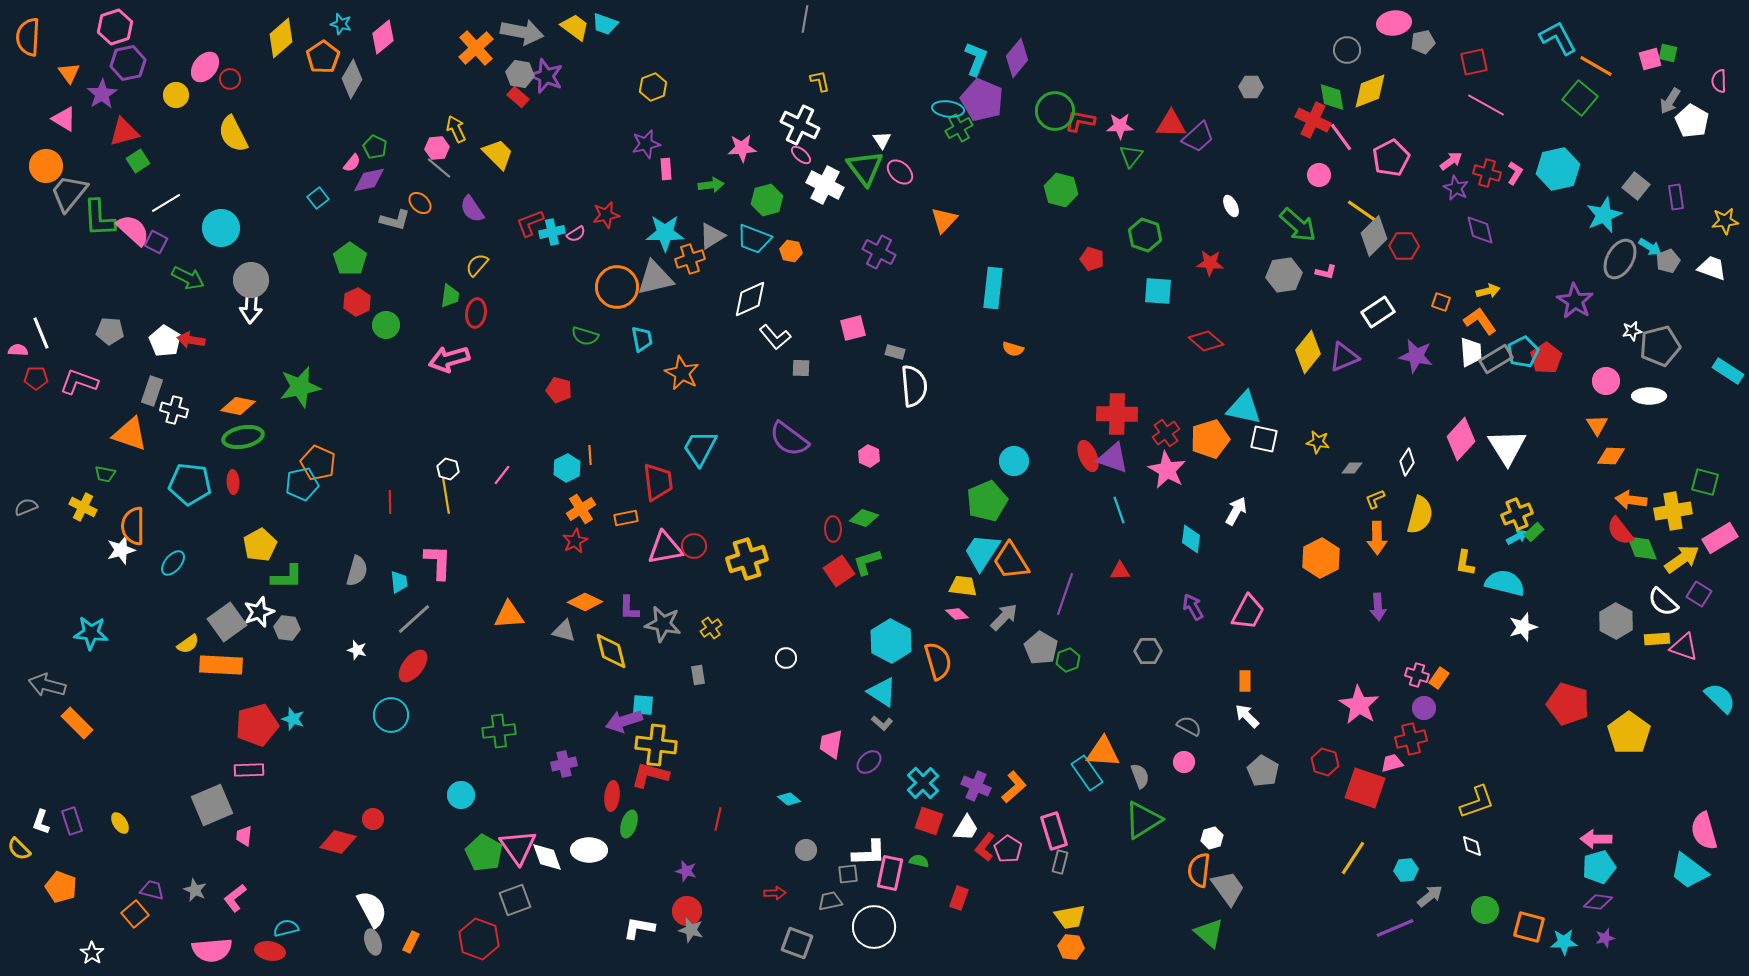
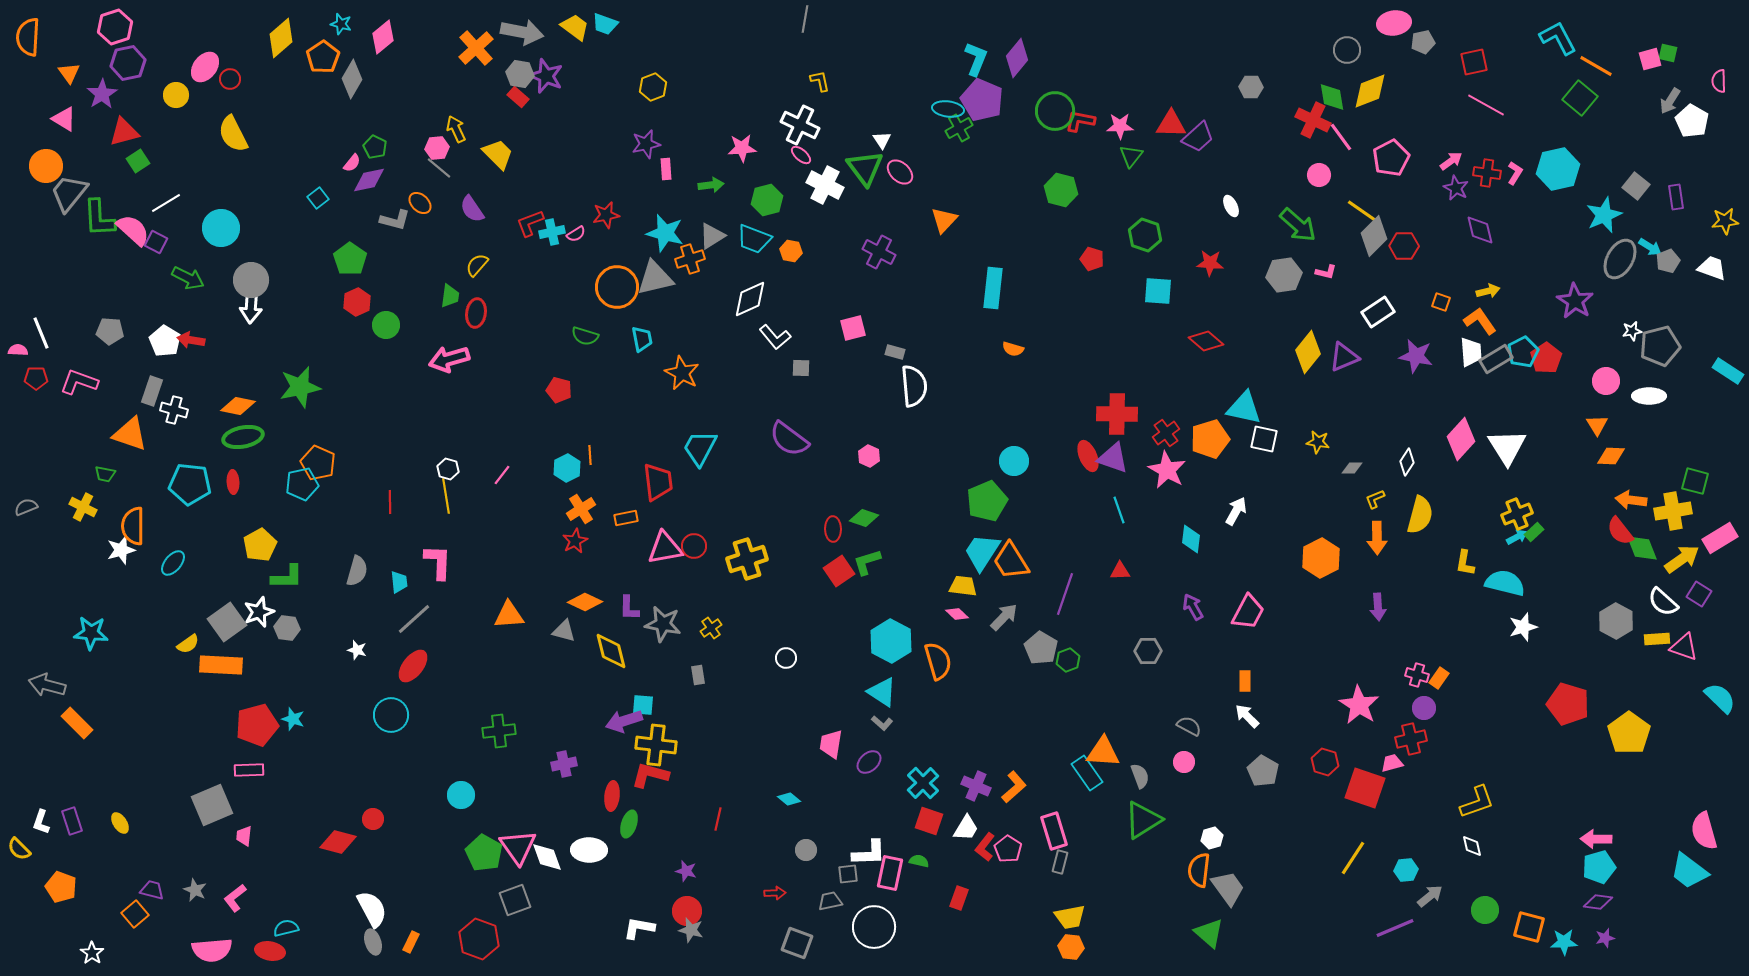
red cross at (1487, 173): rotated 8 degrees counterclockwise
cyan star at (665, 233): rotated 15 degrees clockwise
green square at (1705, 482): moved 10 px left, 1 px up
